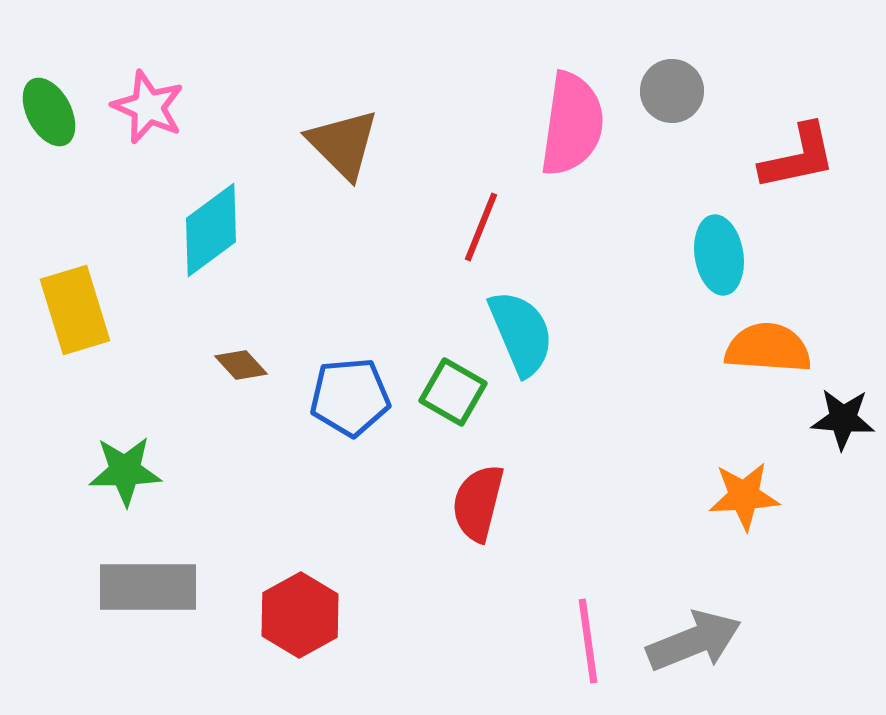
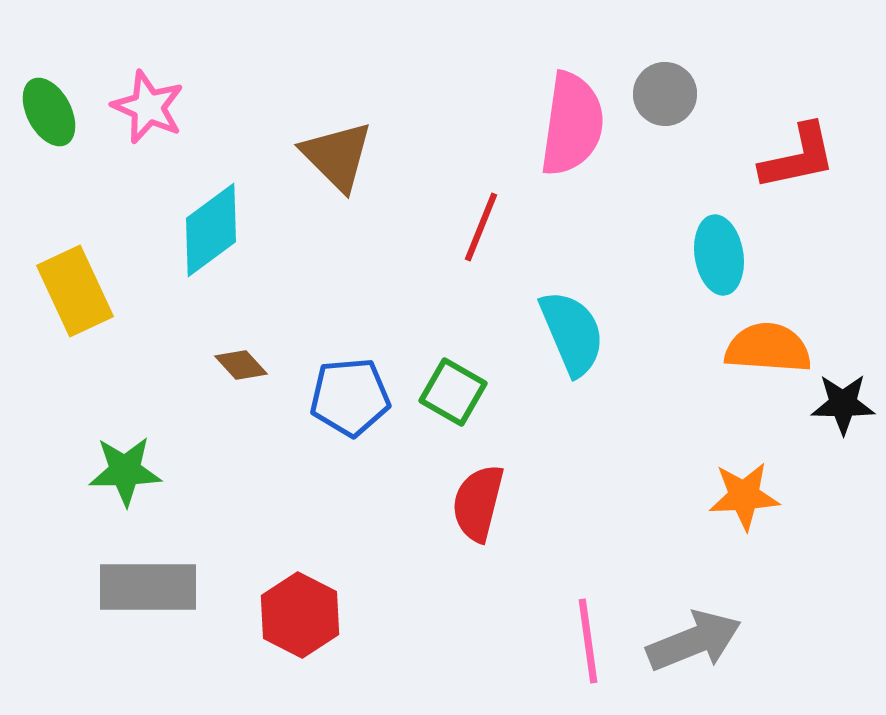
gray circle: moved 7 px left, 3 px down
brown triangle: moved 6 px left, 12 px down
yellow rectangle: moved 19 px up; rotated 8 degrees counterclockwise
cyan semicircle: moved 51 px right
black star: moved 15 px up; rotated 4 degrees counterclockwise
red hexagon: rotated 4 degrees counterclockwise
